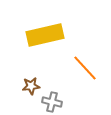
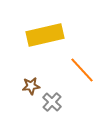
orange line: moved 3 px left, 2 px down
gray cross: rotated 30 degrees clockwise
